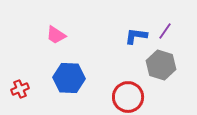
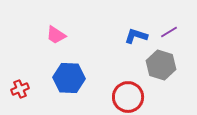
purple line: moved 4 px right, 1 px down; rotated 24 degrees clockwise
blue L-shape: rotated 10 degrees clockwise
